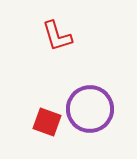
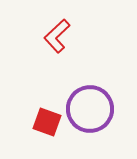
red L-shape: rotated 64 degrees clockwise
